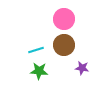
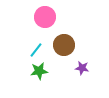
pink circle: moved 19 px left, 2 px up
cyan line: rotated 35 degrees counterclockwise
green star: rotated 12 degrees counterclockwise
